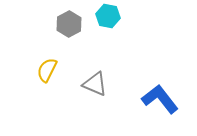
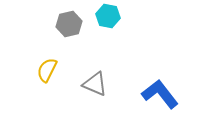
gray hexagon: rotated 15 degrees clockwise
blue L-shape: moved 5 px up
